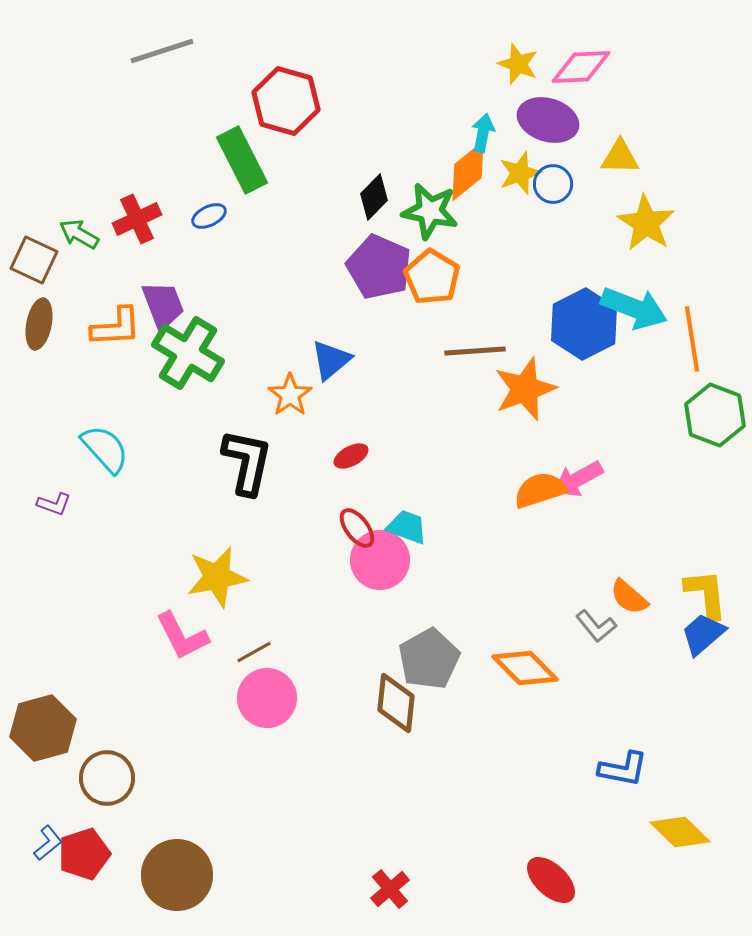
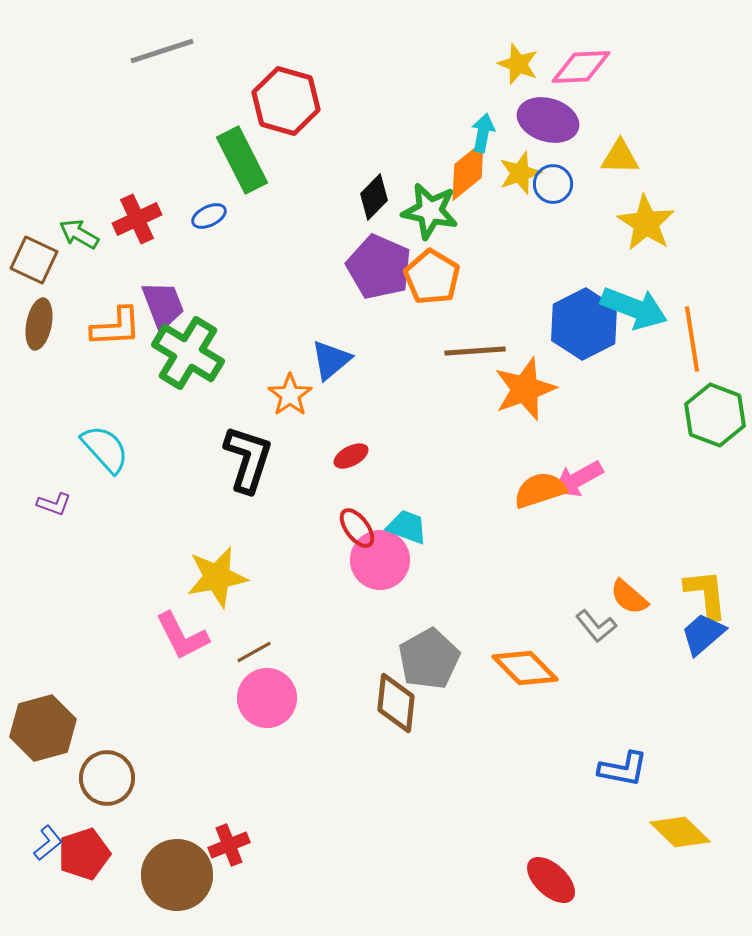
black L-shape at (247, 462): moved 1 px right, 3 px up; rotated 6 degrees clockwise
red cross at (390, 889): moved 161 px left, 44 px up; rotated 18 degrees clockwise
